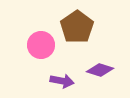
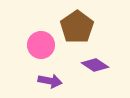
purple diamond: moved 5 px left, 5 px up; rotated 16 degrees clockwise
purple arrow: moved 12 px left
